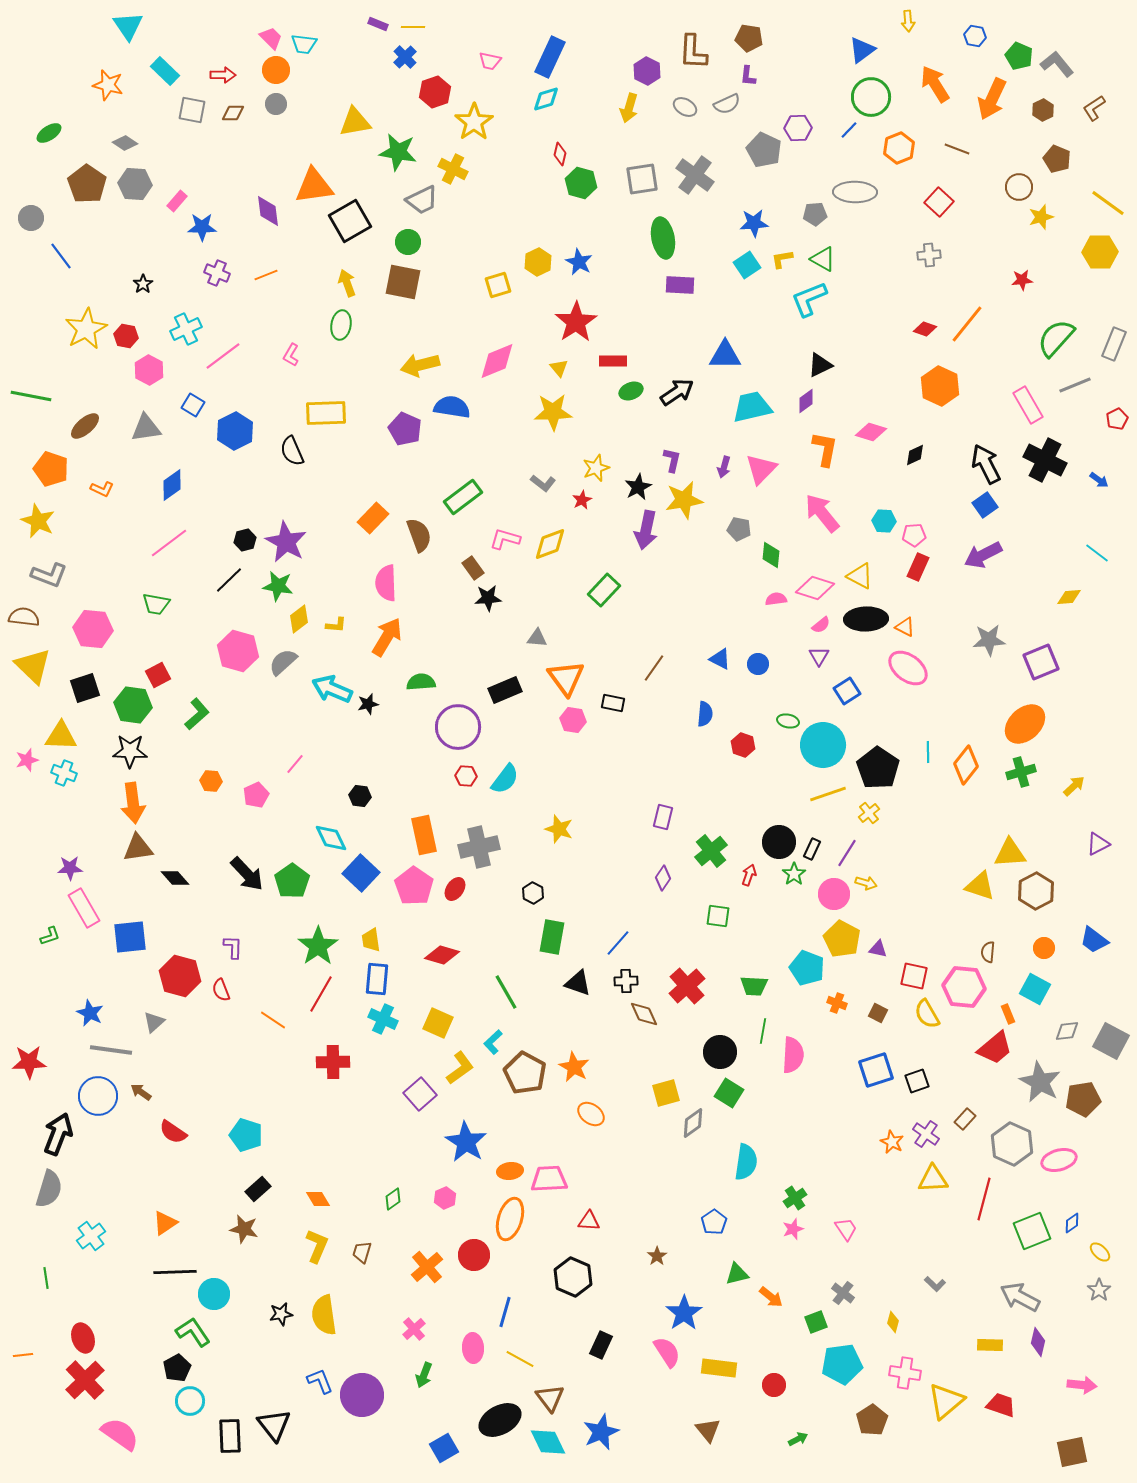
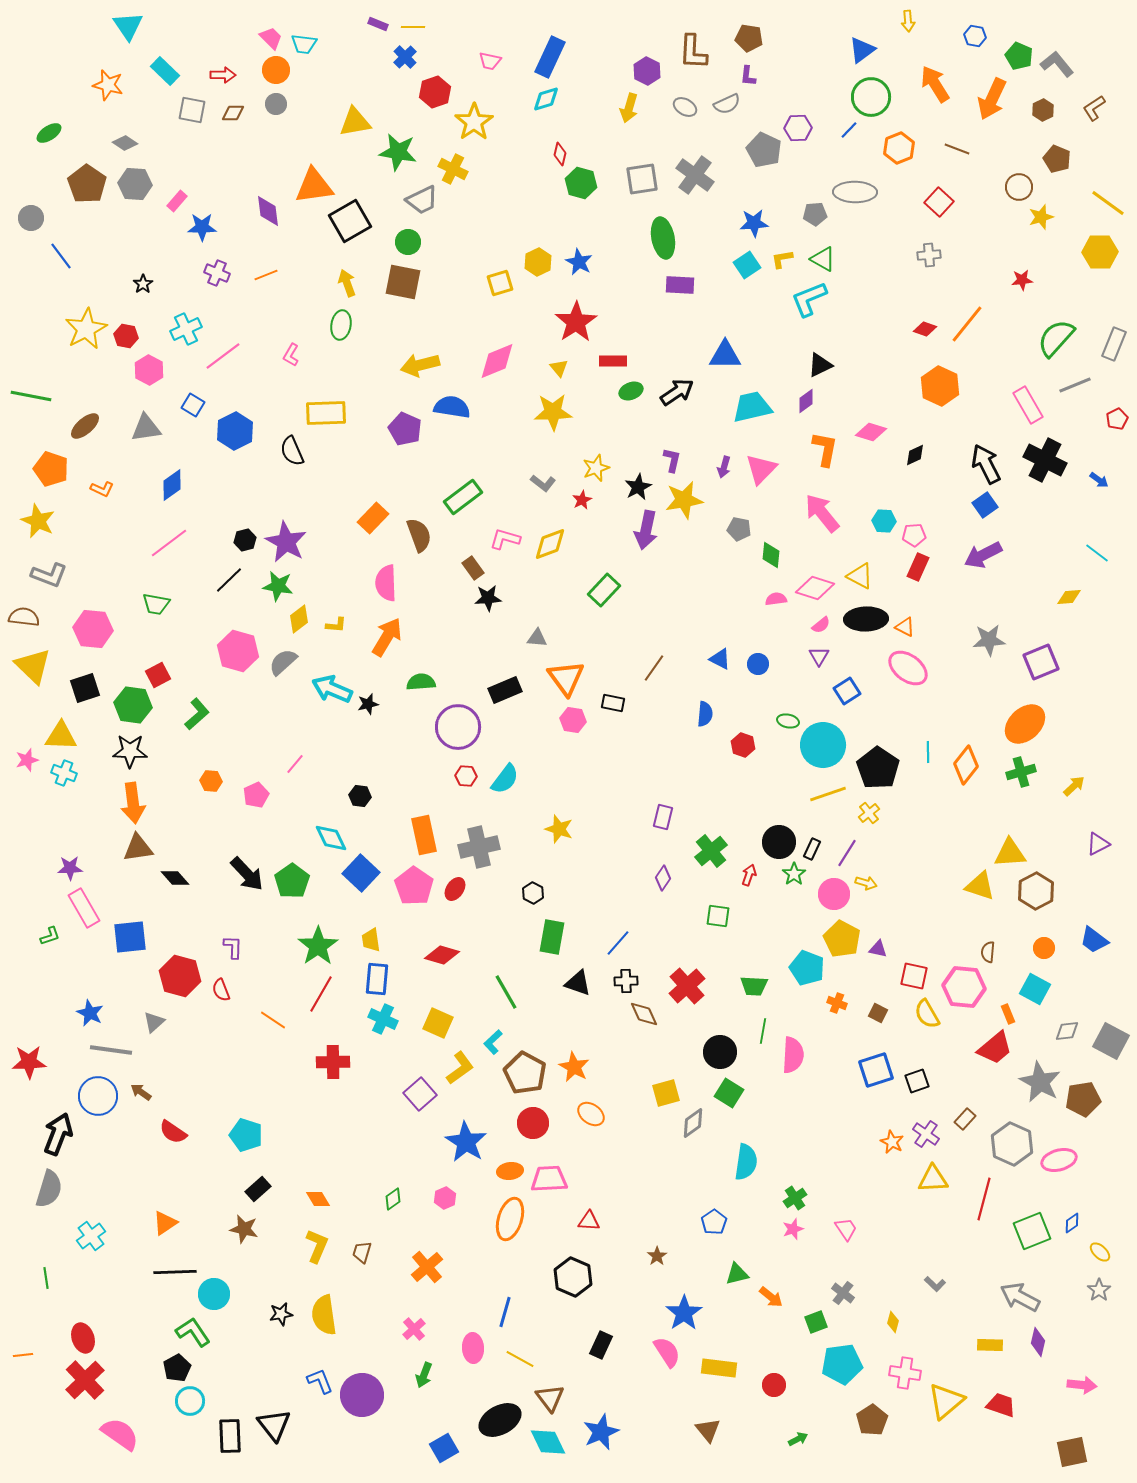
yellow square at (498, 285): moved 2 px right, 2 px up
red circle at (474, 1255): moved 59 px right, 132 px up
